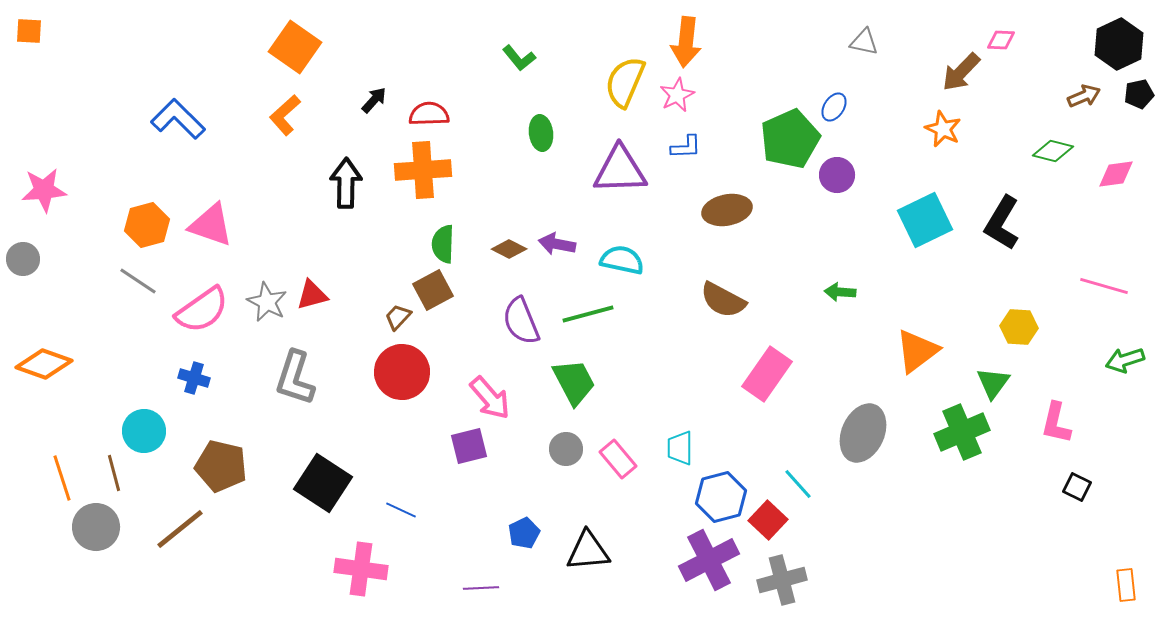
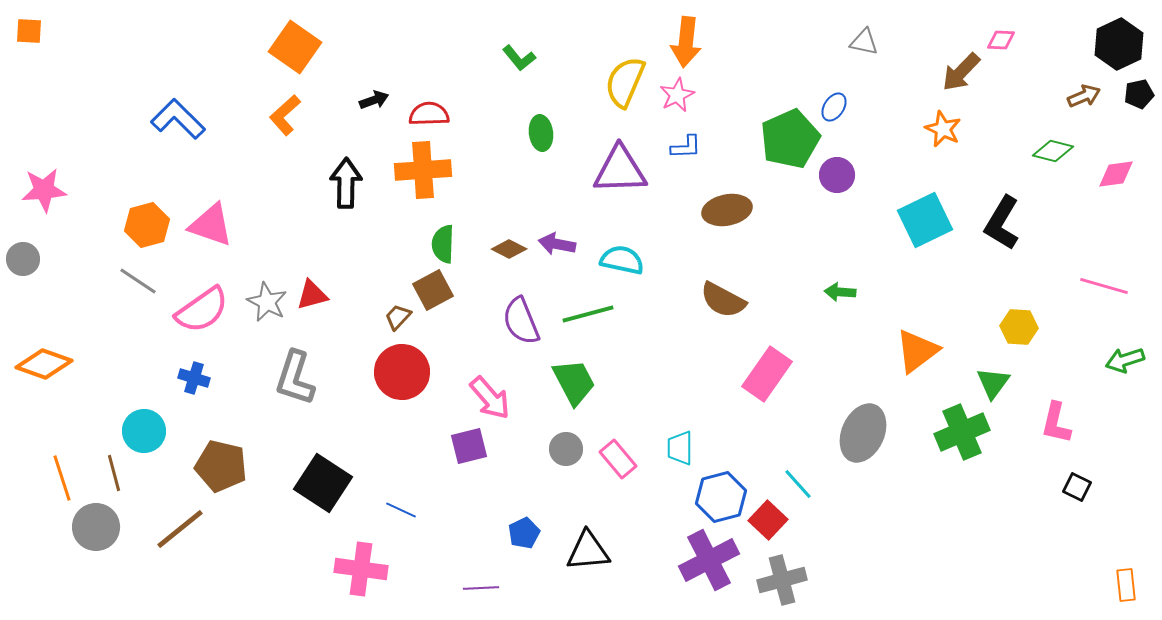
black arrow at (374, 100): rotated 28 degrees clockwise
